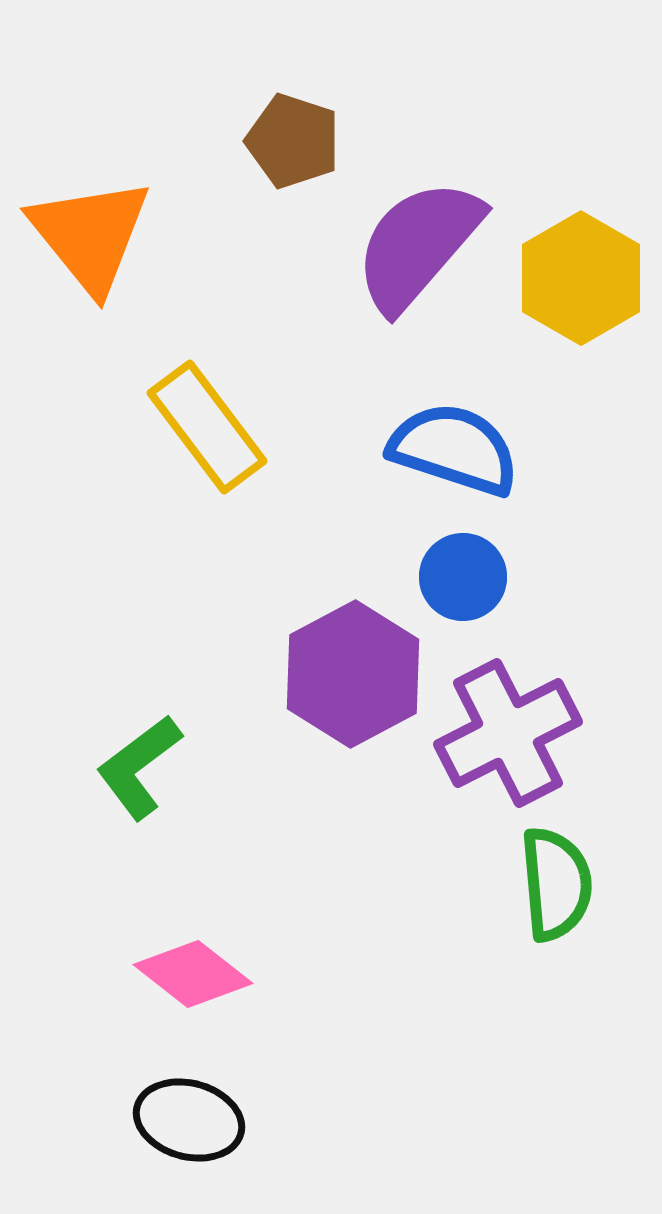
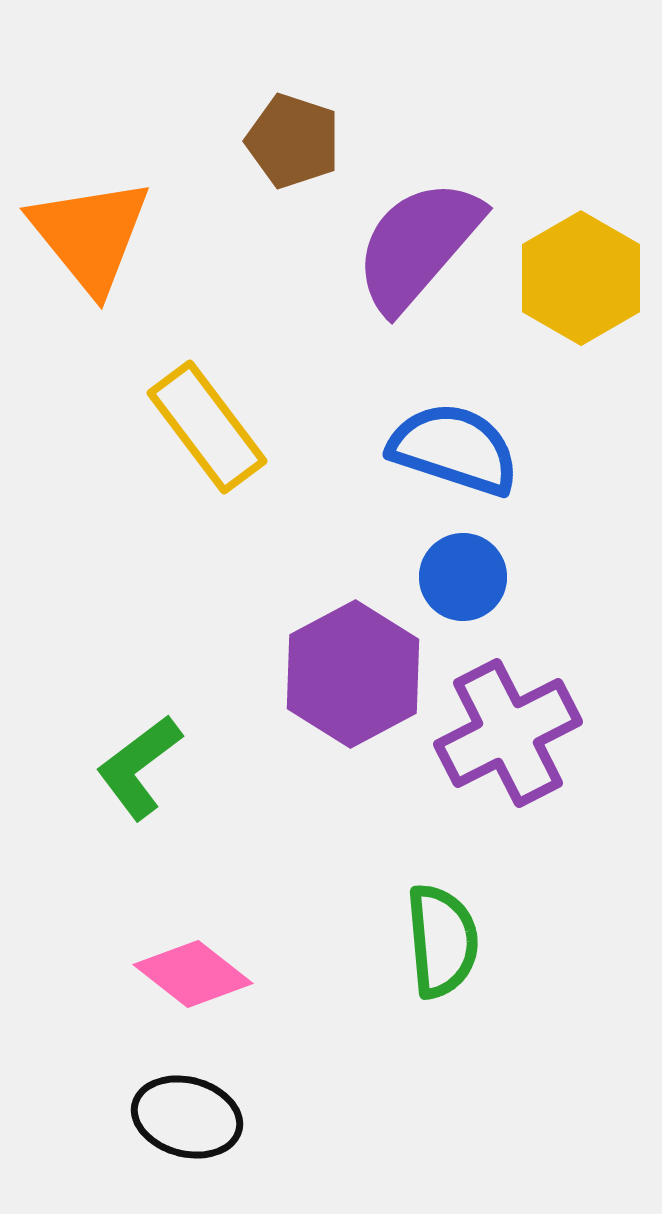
green semicircle: moved 114 px left, 57 px down
black ellipse: moved 2 px left, 3 px up
